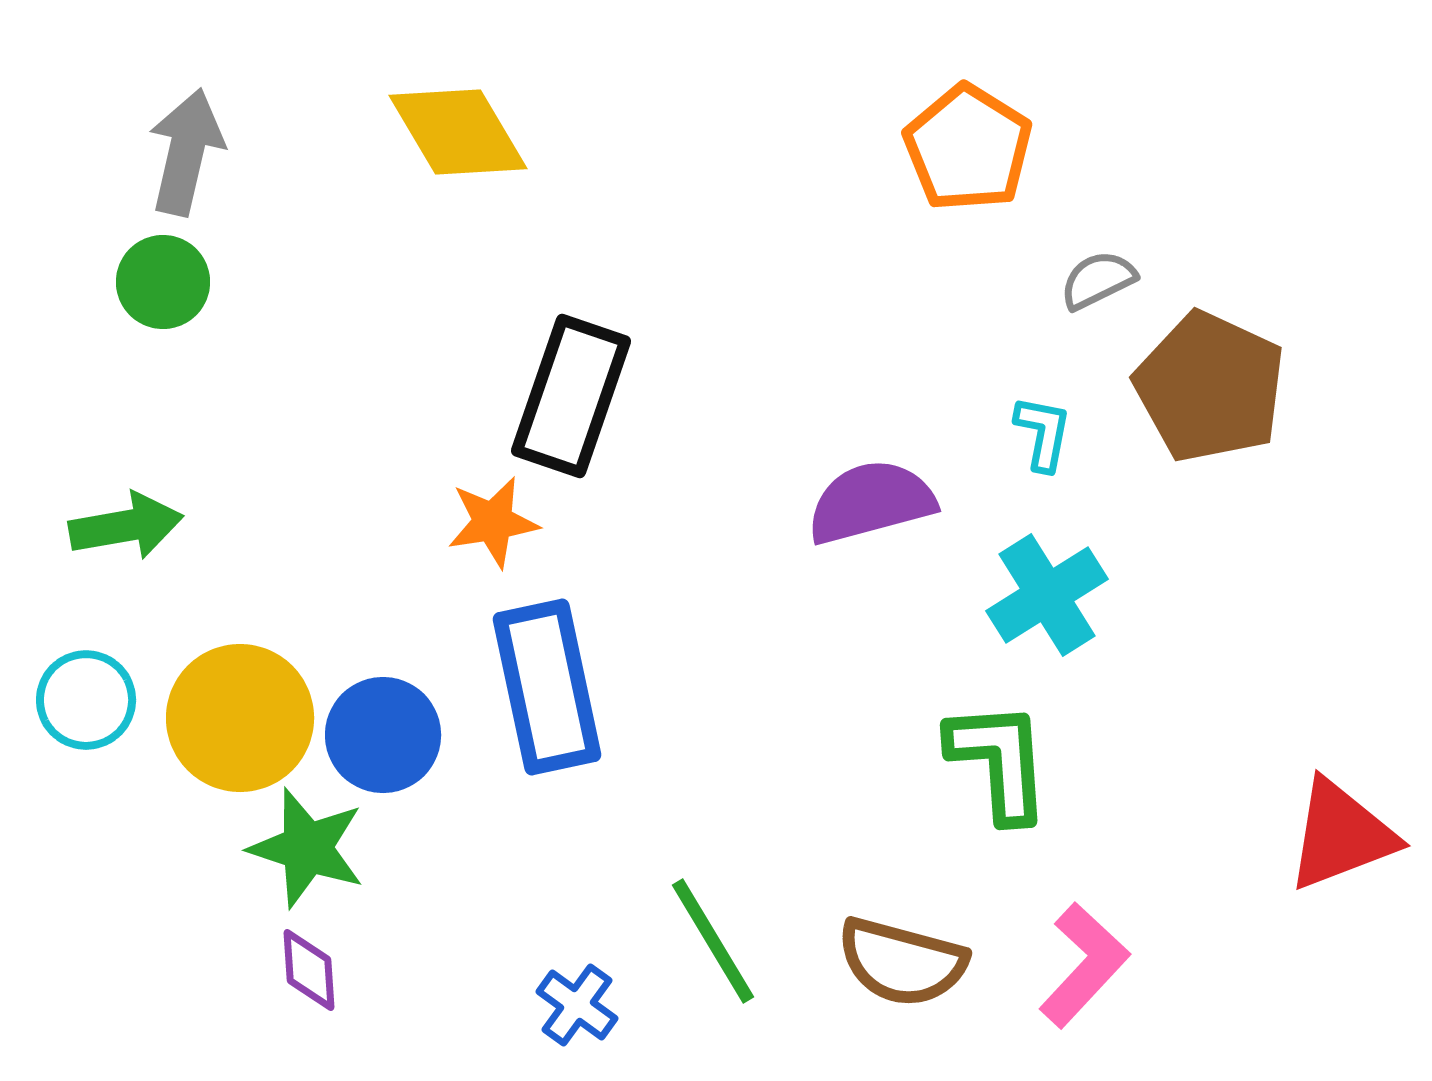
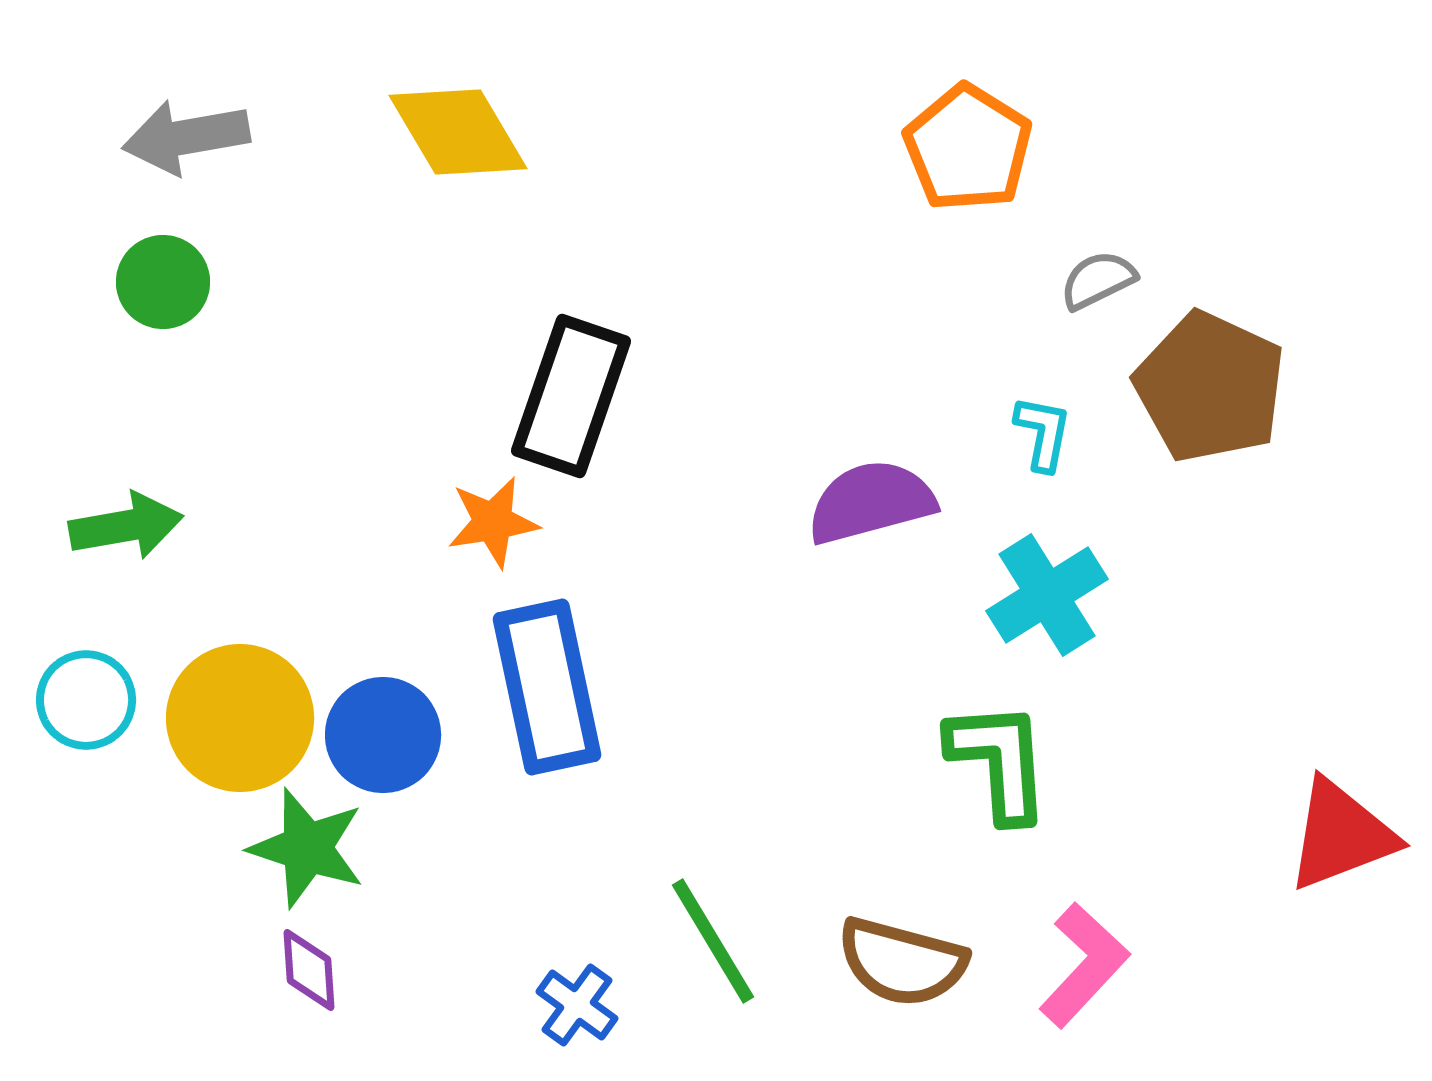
gray arrow: moved 15 px up; rotated 113 degrees counterclockwise
